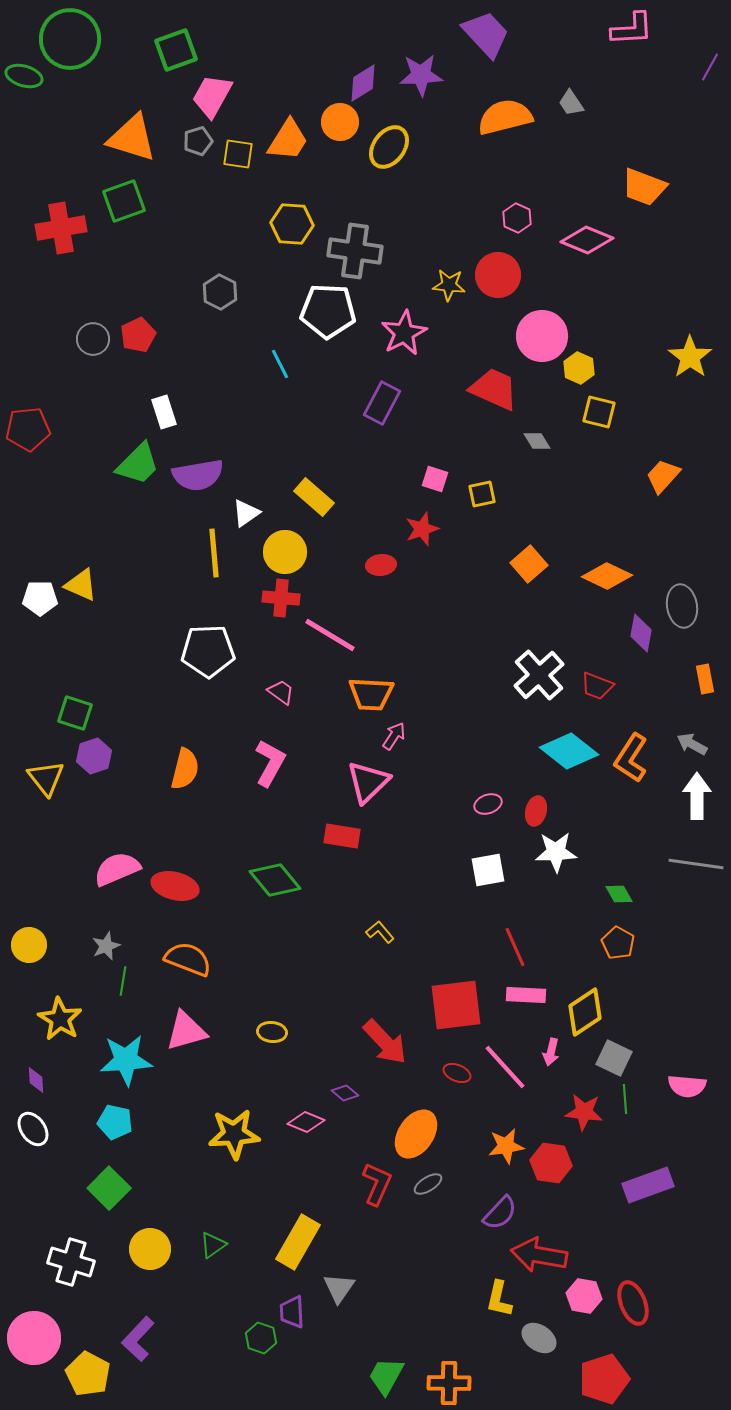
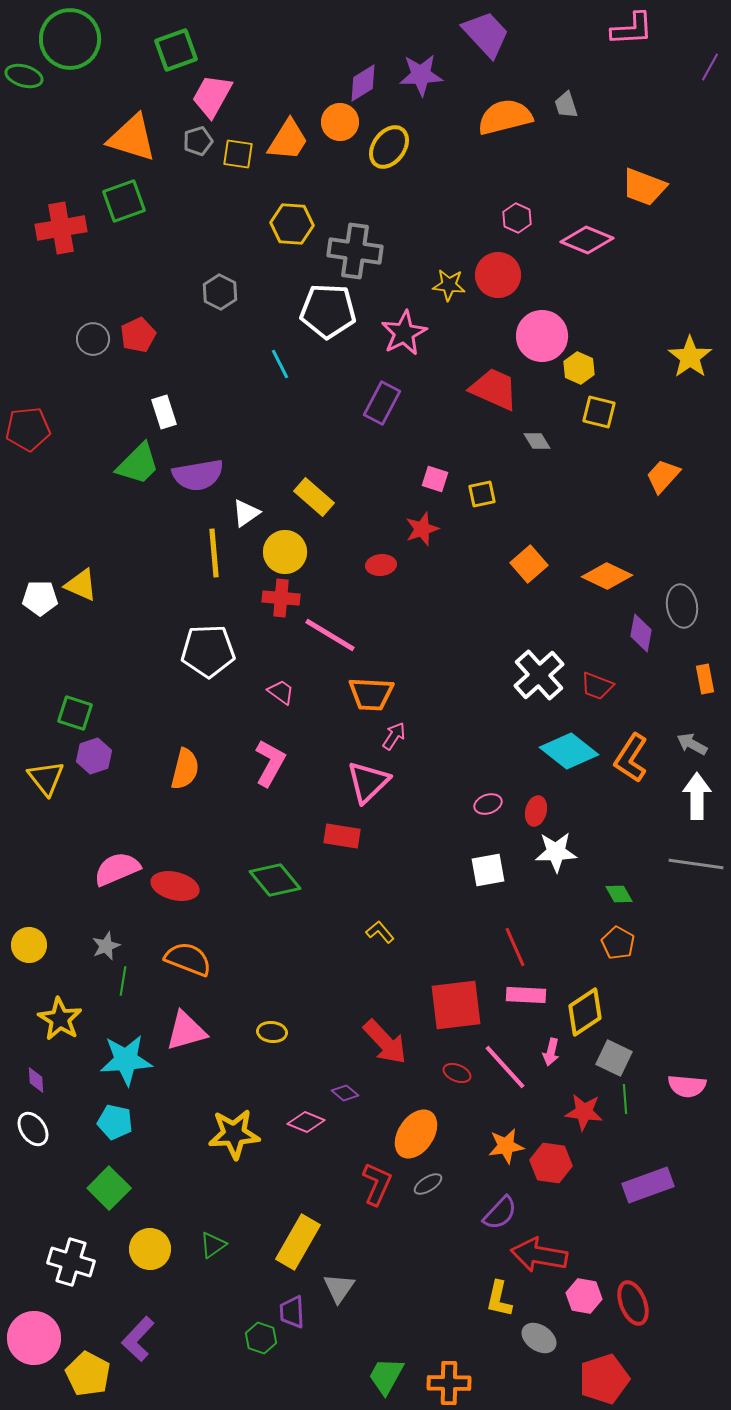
gray trapezoid at (571, 103): moved 5 px left, 2 px down; rotated 16 degrees clockwise
